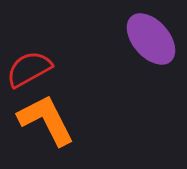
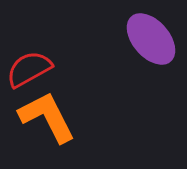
orange L-shape: moved 1 px right, 3 px up
